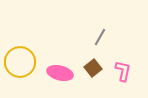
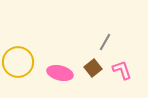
gray line: moved 5 px right, 5 px down
yellow circle: moved 2 px left
pink L-shape: moved 1 px left, 1 px up; rotated 30 degrees counterclockwise
